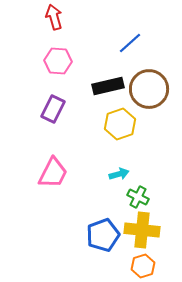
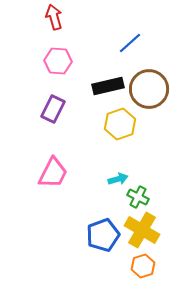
cyan arrow: moved 1 px left, 5 px down
yellow cross: rotated 24 degrees clockwise
